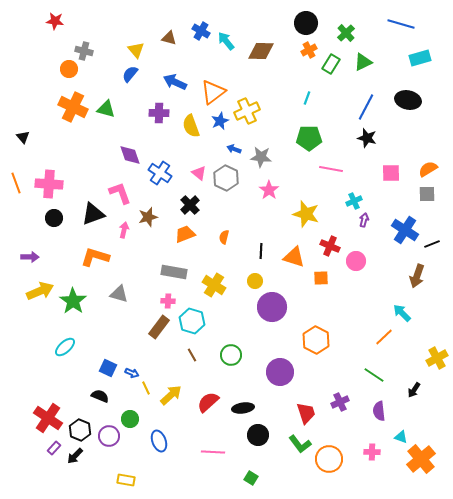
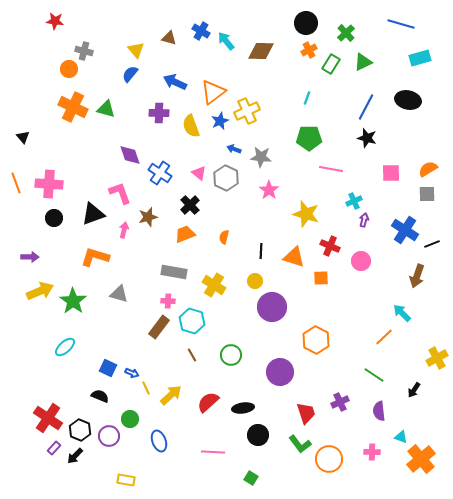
pink circle at (356, 261): moved 5 px right
